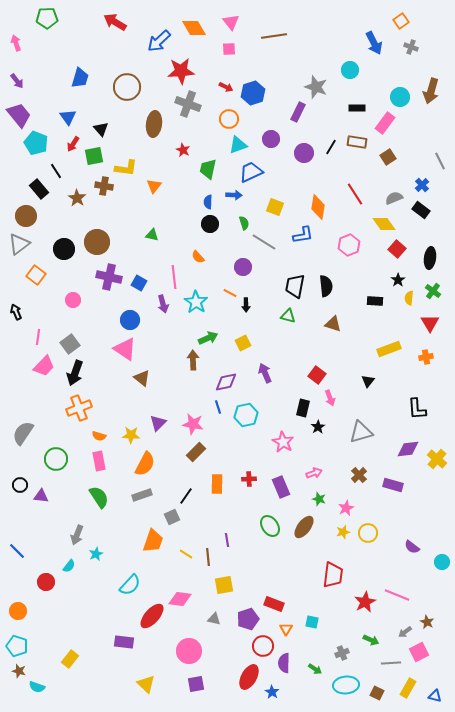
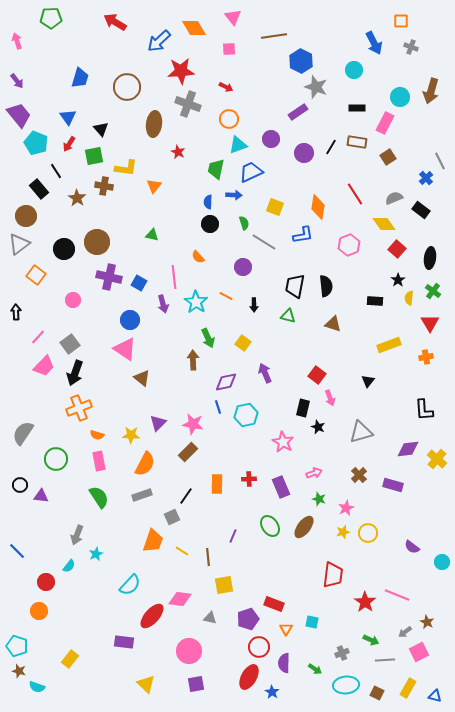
green pentagon at (47, 18): moved 4 px right
orange square at (401, 21): rotated 35 degrees clockwise
pink triangle at (231, 22): moved 2 px right, 5 px up
pink arrow at (16, 43): moved 1 px right, 2 px up
cyan circle at (350, 70): moved 4 px right
blue hexagon at (253, 93): moved 48 px right, 32 px up; rotated 15 degrees counterclockwise
purple rectangle at (298, 112): rotated 30 degrees clockwise
pink rectangle at (385, 123): rotated 10 degrees counterclockwise
red arrow at (73, 144): moved 4 px left
red star at (183, 150): moved 5 px left, 2 px down
green trapezoid at (208, 169): moved 8 px right
blue cross at (422, 185): moved 4 px right, 7 px up
orange line at (230, 293): moved 4 px left, 3 px down
black arrow at (246, 305): moved 8 px right
black arrow at (16, 312): rotated 21 degrees clockwise
pink line at (38, 337): rotated 35 degrees clockwise
green arrow at (208, 338): rotated 90 degrees clockwise
yellow square at (243, 343): rotated 28 degrees counterclockwise
yellow rectangle at (389, 349): moved 4 px up
black L-shape at (417, 409): moved 7 px right, 1 px down
black star at (318, 427): rotated 16 degrees counterclockwise
orange semicircle at (99, 436): moved 2 px left, 1 px up
brown rectangle at (196, 452): moved 8 px left
purple line at (227, 540): moved 6 px right, 4 px up; rotated 32 degrees clockwise
yellow line at (186, 554): moved 4 px left, 3 px up
red star at (365, 602): rotated 10 degrees counterclockwise
orange circle at (18, 611): moved 21 px right
gray triangle at (214, 619): moved 4 px left, 1 px up
red circle at (263, 646): moved 4 px left, 1 px down
gray line at (391, 663): moved 6 px left, 3 px up
